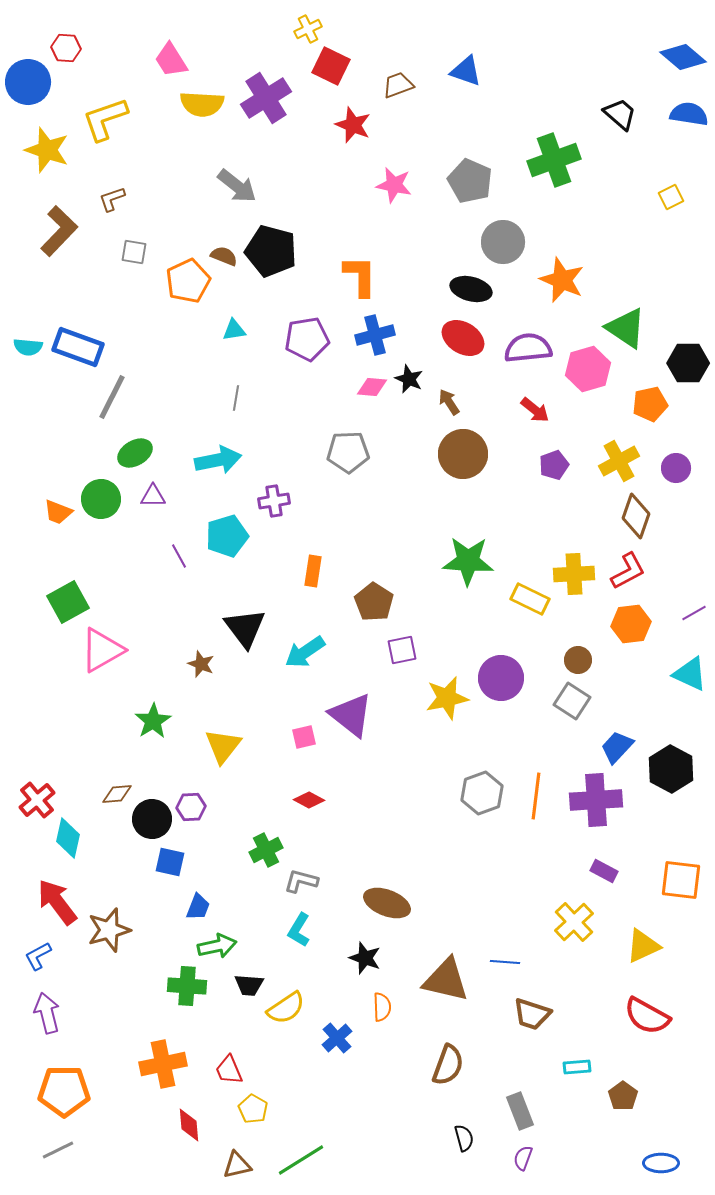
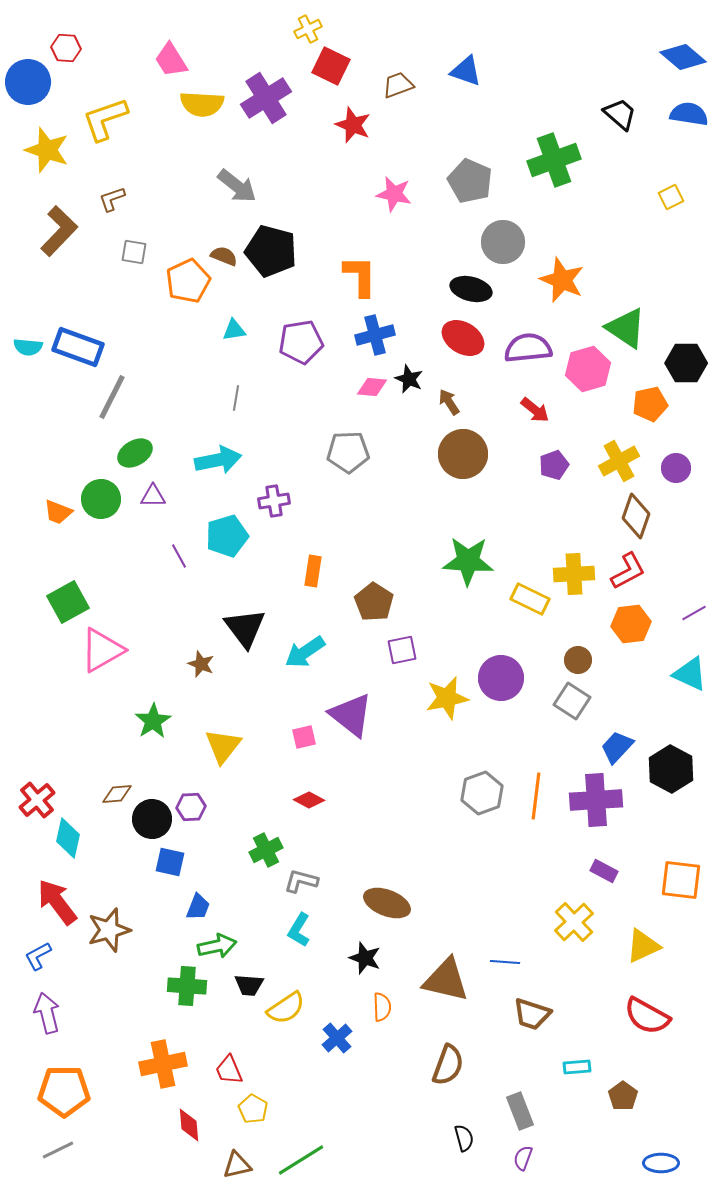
pink star at (394, 185): moved 9 px down
purple pentagon at (307, 339): moved 6 px left, 3 px down
black hexagon at (688, 363): moved 2 px left
